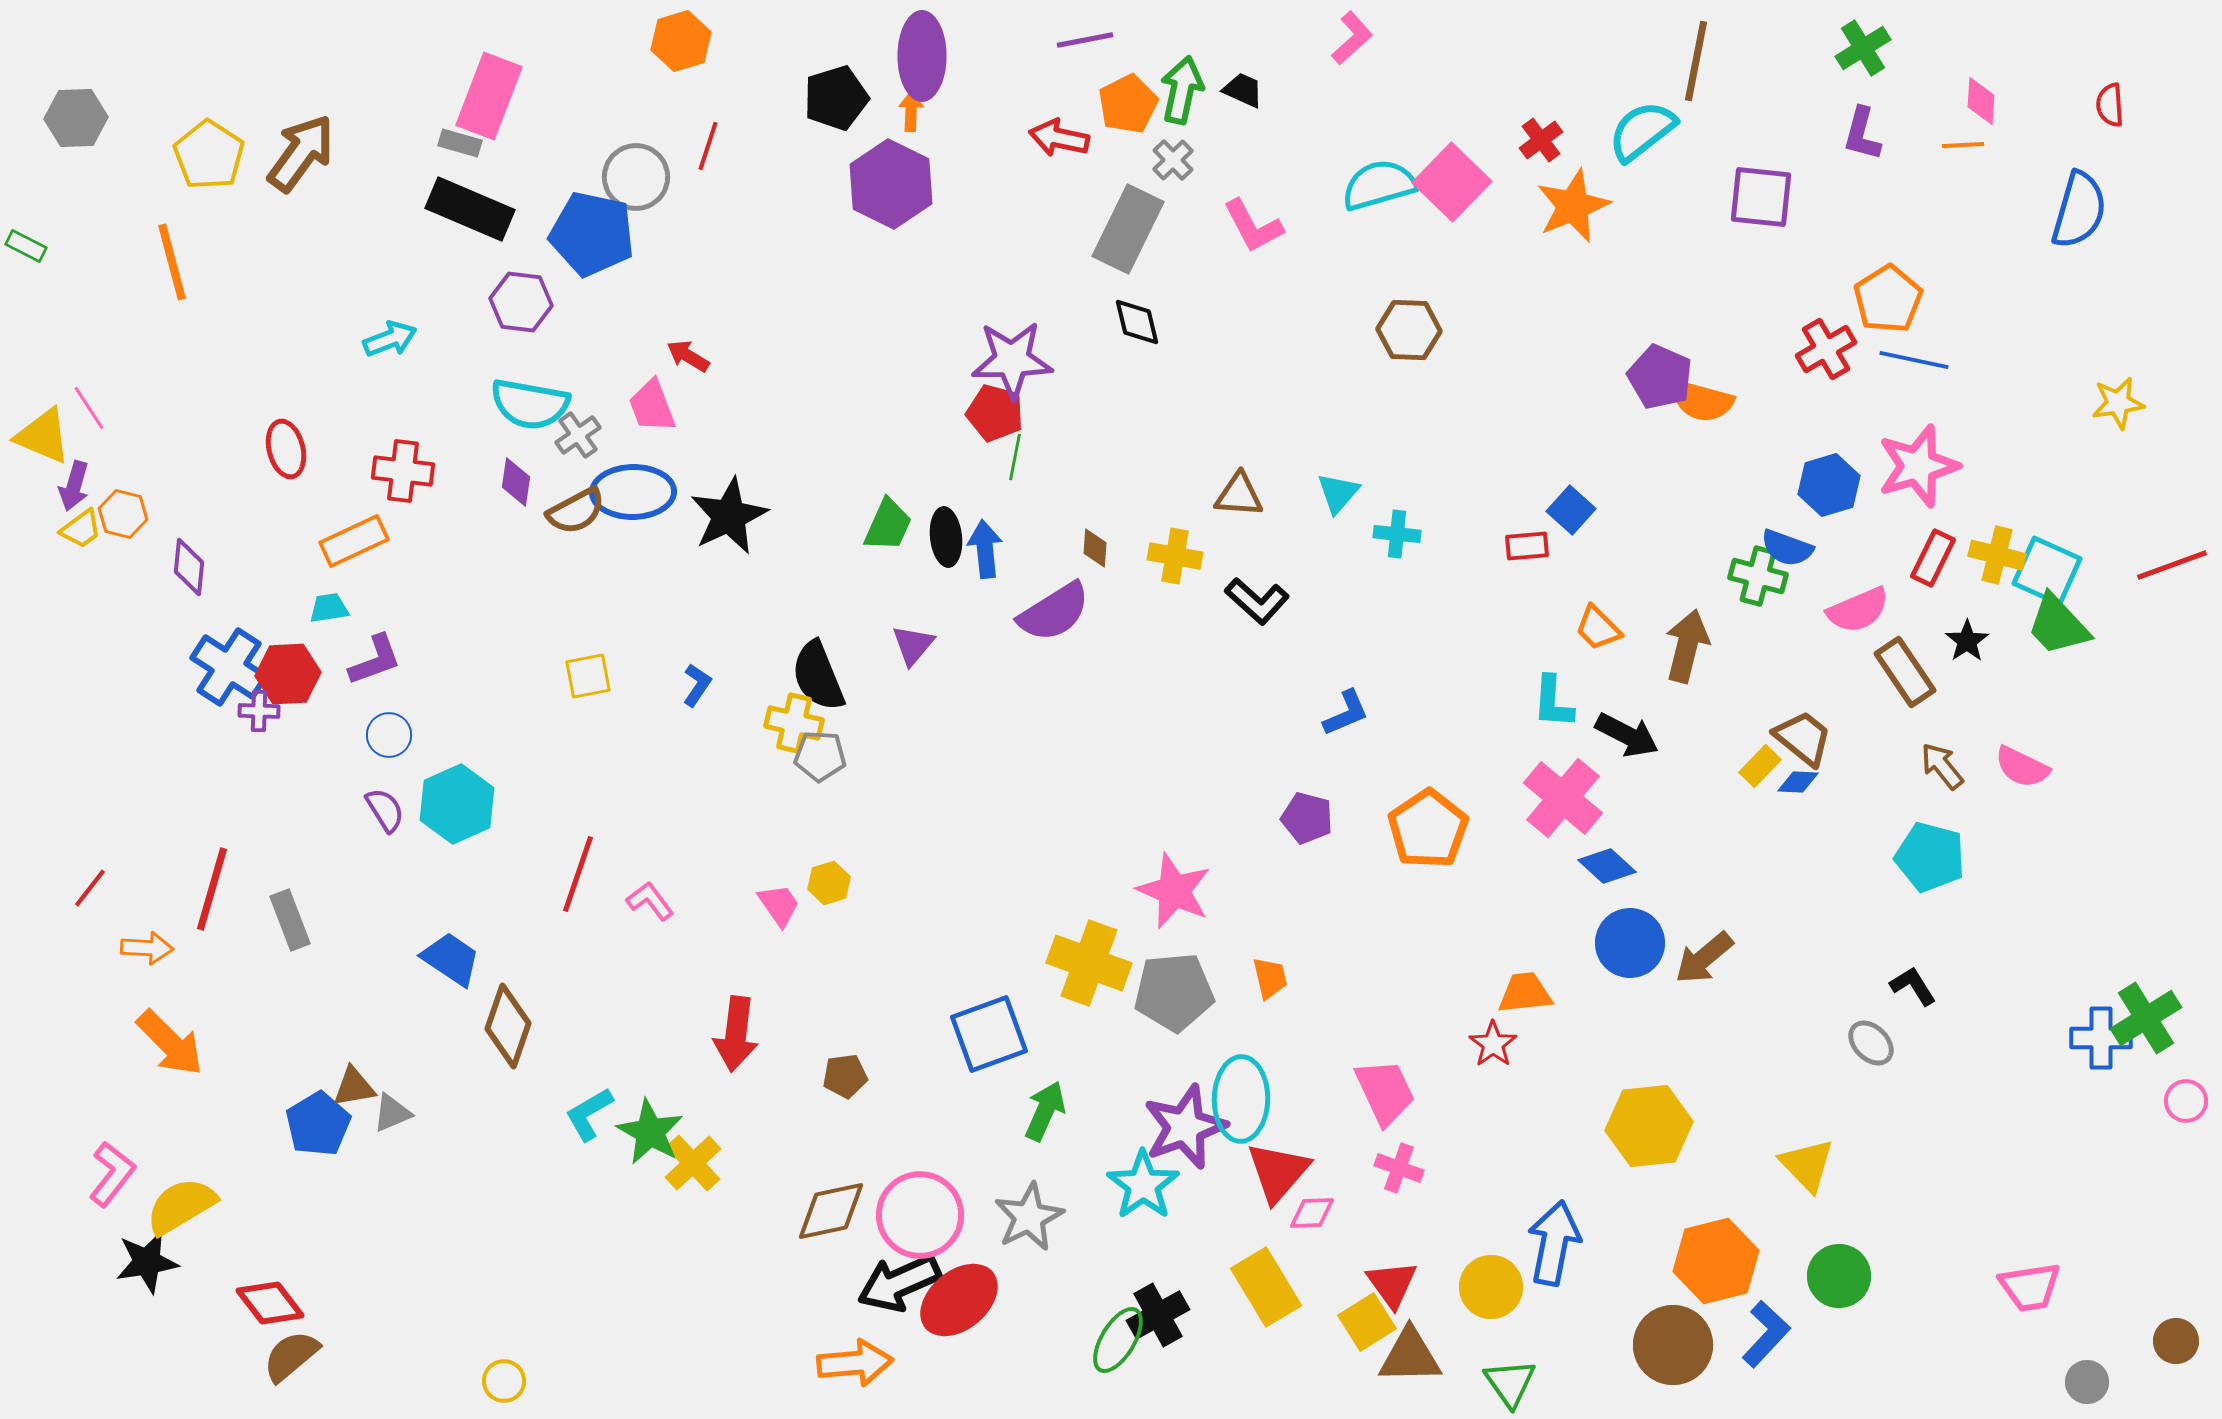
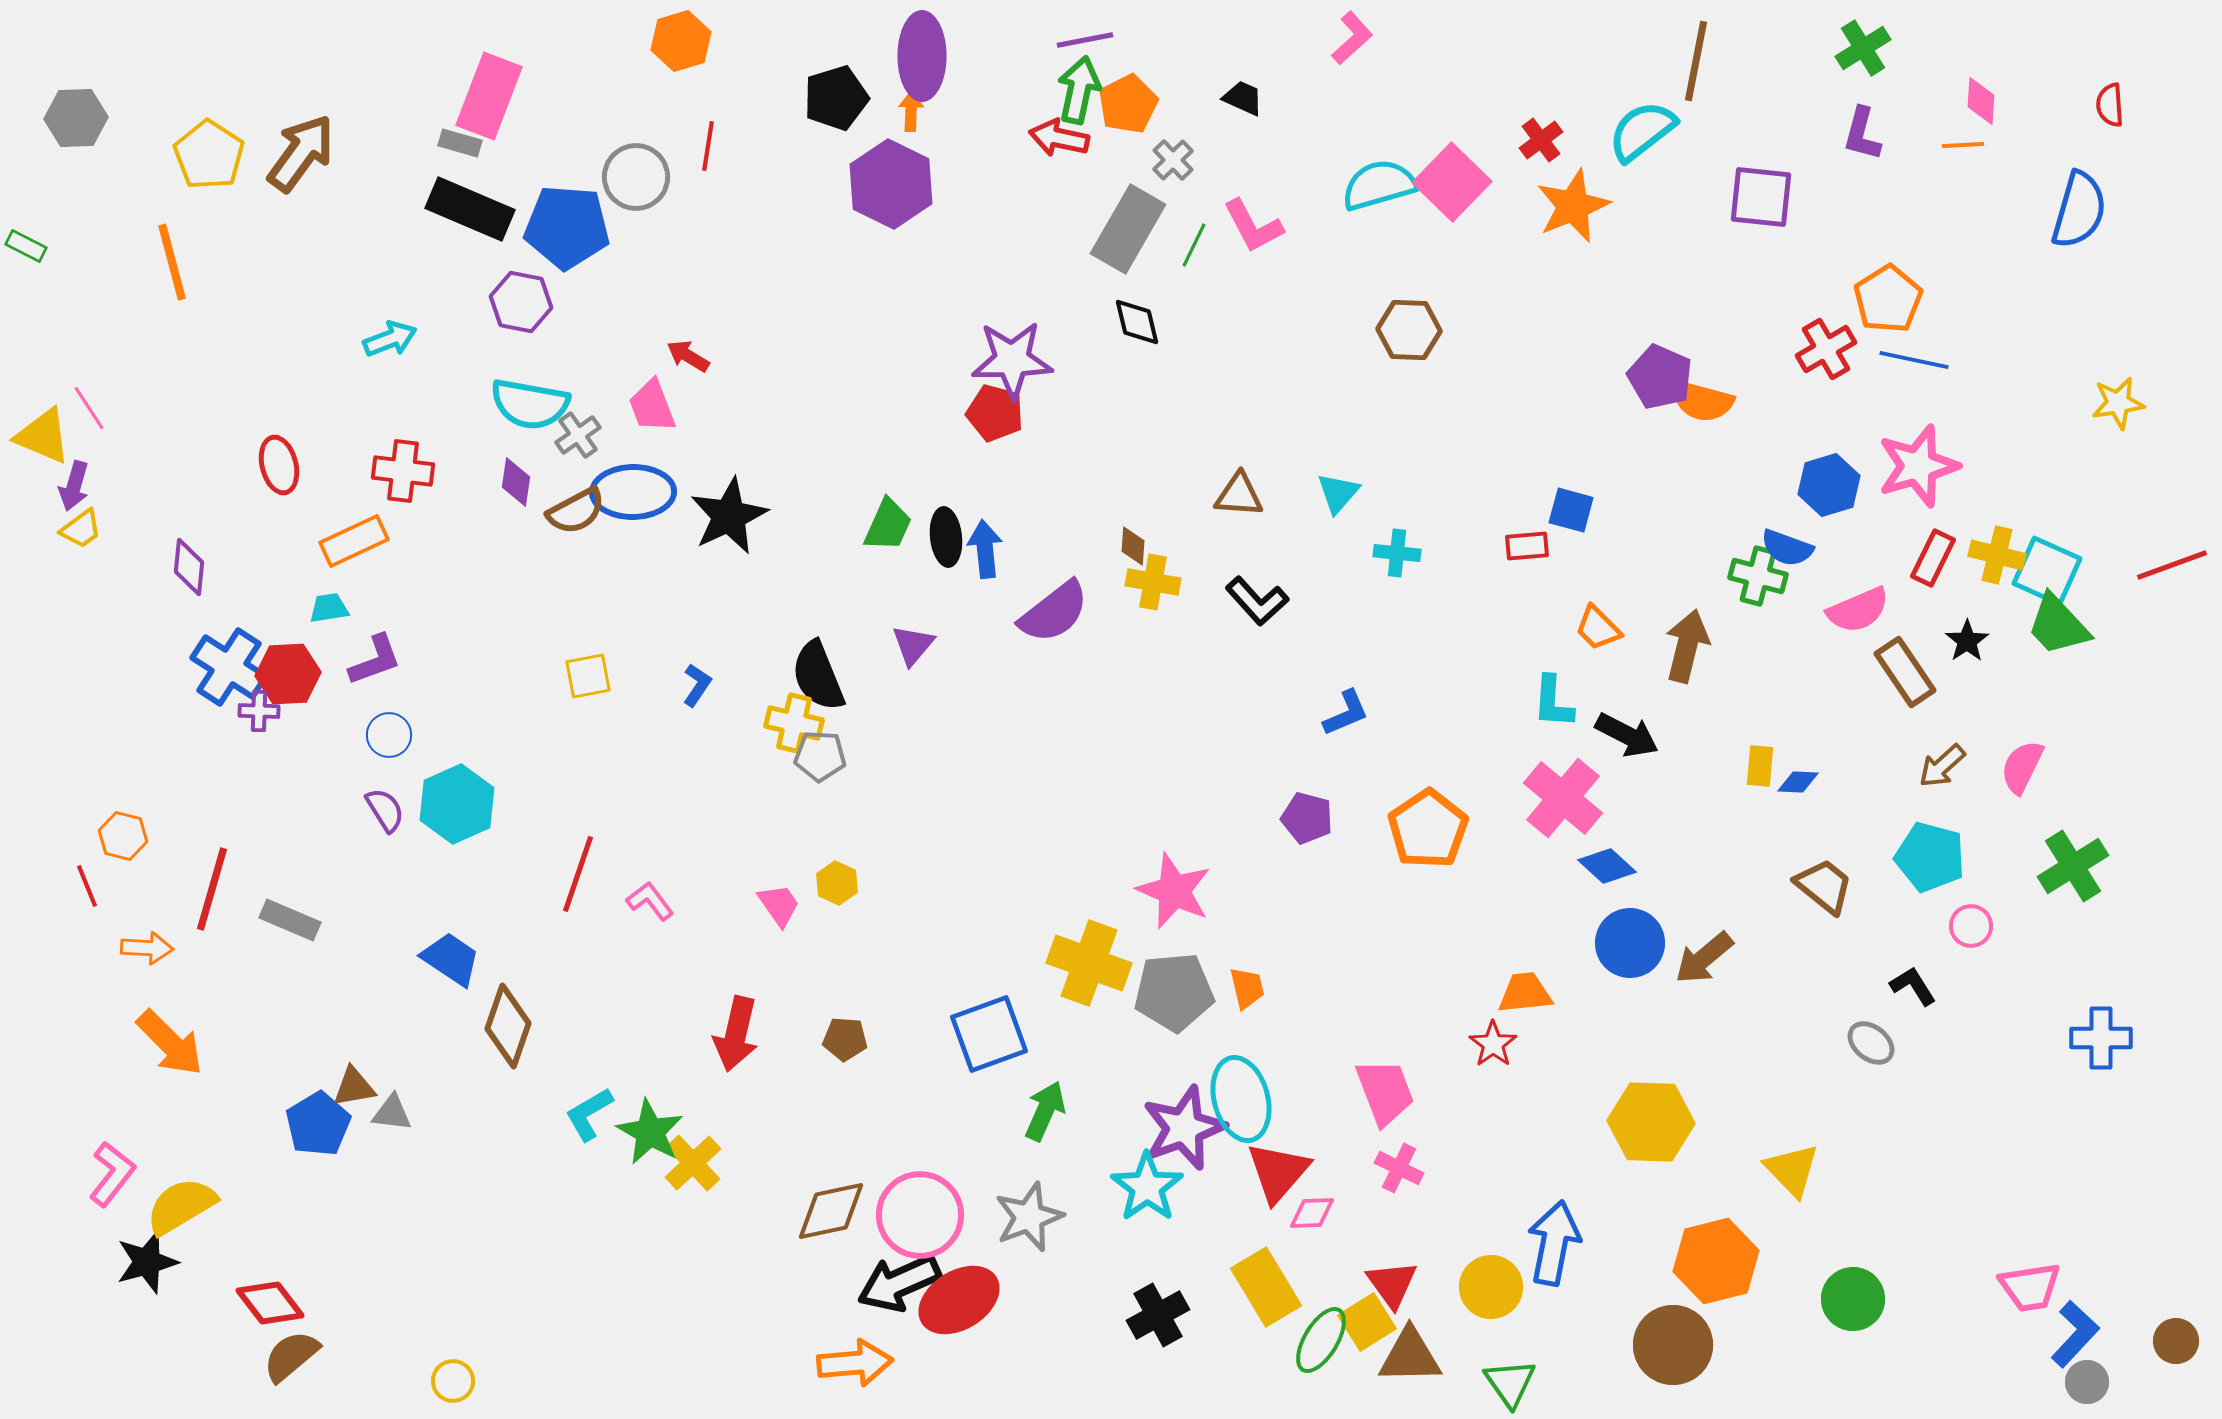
green arrow at (1182, 90): moved 103 px left
black trapezoid at (1243, 90): moved 8 px down
red line at (708, 146): rotated 9 degrees counterclockwise
gray rectangle at (1128, 229): rotated 4 degrees clockwise
blue pentagon at (592, 234): moved 25 px left, 7 px up; rotated 8 degrees counterclockwise
purple hexagon at (521, 302): rotated 4 degrees clockwise
red ellipse at (286, 449): moved 7 px left, 16 px down
green line at (1015, 457): moved 179 px right, 212 px up; rotated 15 degrees clockwise
blue square at (1571, 510): rotated 27 degrees counterclockwise
orange hexagon at (123, 514): moved 322 px down
cyan cross at (1397, 534): moved 19 px down
brown diamond at (1095, 548): moved 38 px right, 2 px up
yellow cross at (1175, 556): moved 22 px left, 26 px down
black L-shape at (1257, 601): rotated 6 degrees clockwise
purple semicircle at (1054, 612): rotated 6 degrees counterclockwise
brown trapezoid at (1803, 738): moved 21 px right, 148 px down
yellow rectangle at (1760, 766): rotated 39 degrees counterclockwise
brown arrow at (1942, 766): rotated 93 degrees counterclockwise
pink semicircle at (2022, 767): rotated 90 degrees clockwise
yellow hexagon at (829, 883): moved 8 px right; rotated 18 degrees counterclockwise
red line at (90, 888): moved 3 px left, 2 px up; rotated 60 degrees counterclockwise
gray rectangle at (290, 920): rotated 46 degrees counterclockwise
orange trapezoid at (1270, 978): moved 23 px left, 10 px down
green cross at (2146, 1018): moved 73 px left, 152 px up
red arrow at (736, 1034): rotated 6 degrees clockwise
gray ellipse at (1871, 1043): rotated 6 degrees counterclockwise
brown pentagon at (845, 1076): moved 37 px up; rotated 12 degrees clockwise
pink trapezoid at (1385, 1092): rotated 4 degrees clockwise
cyan ellipse at (1241, 1099): rotated 16 degrees counterclockwise
pink circle at (2186, 1101): moved 215 px left, 175 px up
gray triangle at (392, 1113): rotated 30 degrees clockwise
yellow hexagon at (1649, 1126): moved 2 px right, 4 px up; rotated 8 degrees clockwise
purple star at (1185, 1127): moved 1 px left, 1 px down
yellow triangle at (1807, 1165): moved 15 px left, 5 px down
pink cross at (1399, 1168): rotated 6 degrees clockwise
cyan star at (1143, 1185): moved 4 px right, 2 px down
gray star at (1029, 1217): rotated 6 degrees clockwise
black star at (147, 1262): rotated 6 degrees counterclockwise
green circle at (1839, 1276): moved 14 px right, 23 px down
red ellipse at (959, 1300): rotated 8 degrees clockwise
blue L-shape at (1766, 1334): moved 309 px right
green ellipse at (1118, 1340): moved 203 px right
yellow circle at (504, 1381): moved 51 px left
